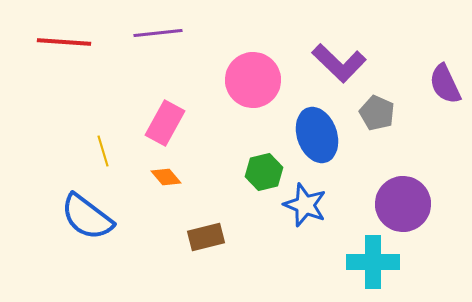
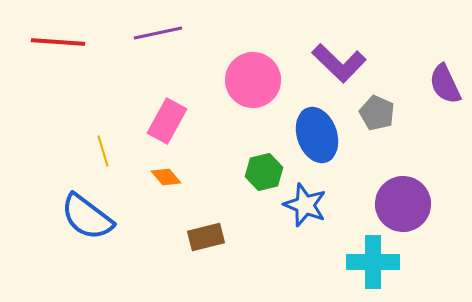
purple line: rotated 6 degrees counterclockwise
red line: moved 6 px left
pink rectangle: moved 2 px right, 2 px up
